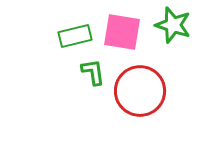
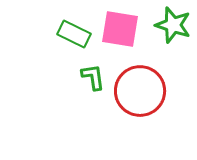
pink square: moved 2 px left, 3 px up
green rectangle: moved 1 px left, 2 px up; rotated 40 degrees clockwise
green L-shape: moved 5 px down
